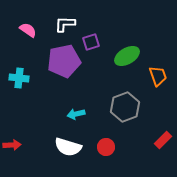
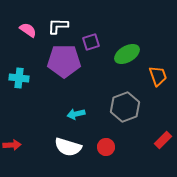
white L-shape: moved 7 px left, 2 px down
green ellipse: moved 2 px up
purple pentagon: rotated 12 degrees clockwise
